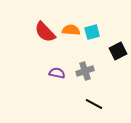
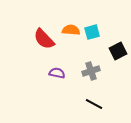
red semicircle: moved 1 px left, 7 px down
gray cross: moved 6 px right
